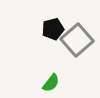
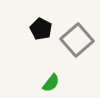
black pentagon: moved 12 px left; rotated 30 degrees counterclockwise
